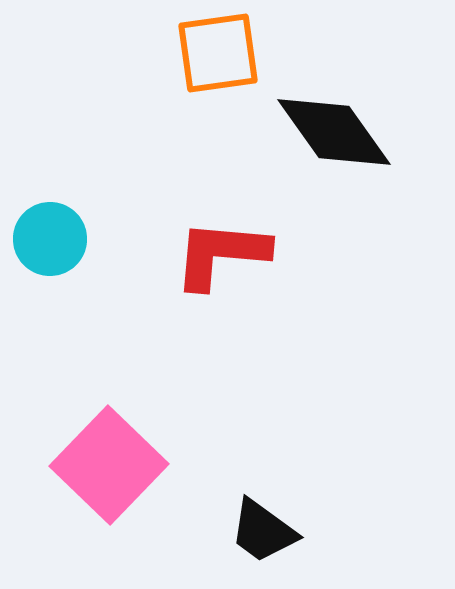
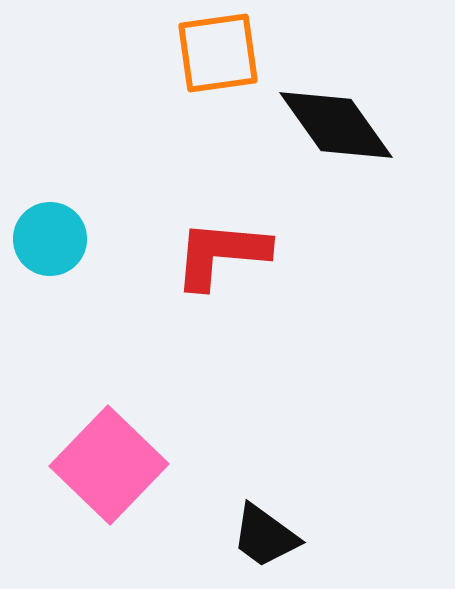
black diamond: moved 2 px right, 7 px up
black trapezoid: moved 2 px right, 5 px down
